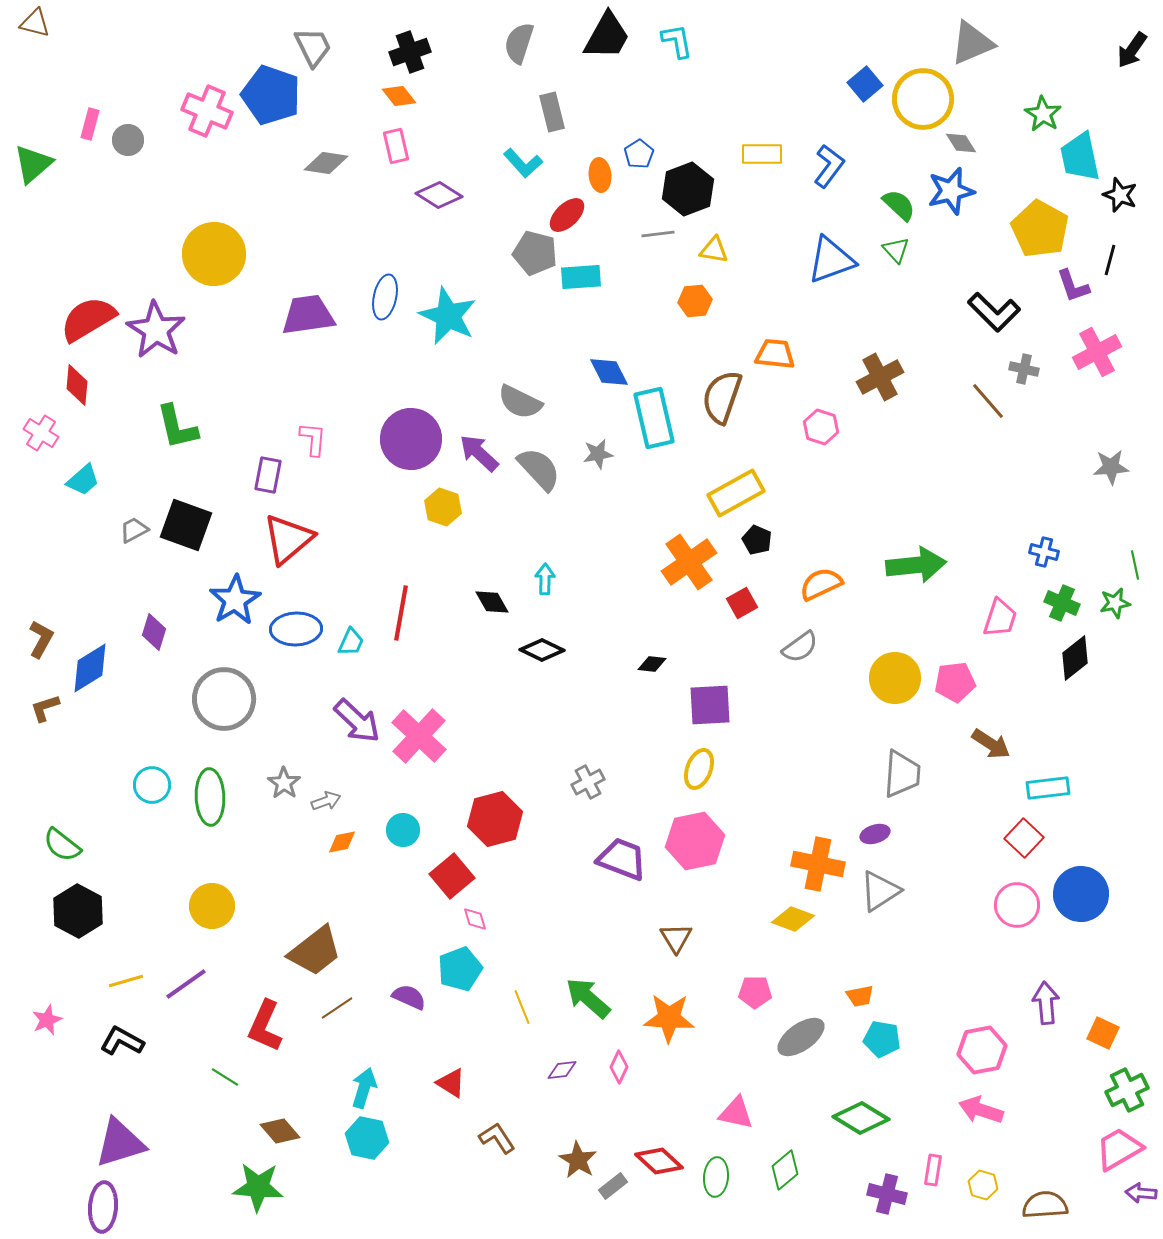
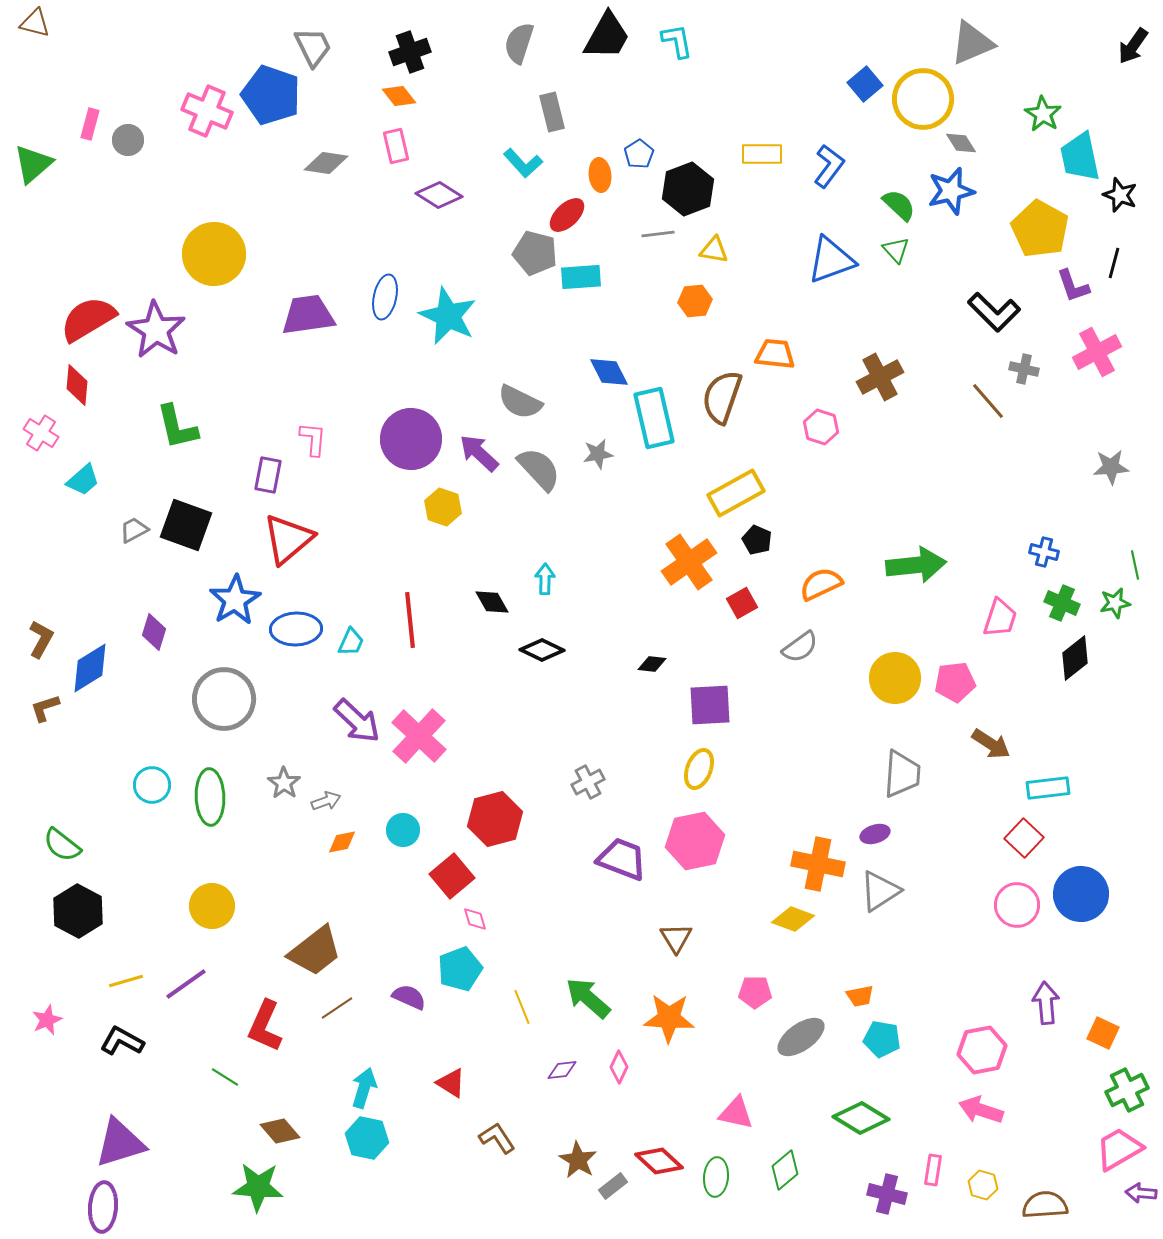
black arrow at (1132, 50): moved 1 px right, 4 px up
black line at (1110, 260): moved 4 px right, 3 px down
red line at (401, 613): moved 9 px right, 7 px down; rotated 16 degrees counterclockwise
